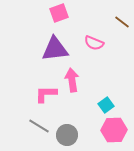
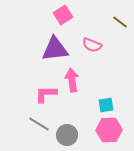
pink square: moved 4 px right, 2 px down; rotated 12 degrees counterclockwise
brown line: moved 2 px left
pink semicircle: moved 2 px left, 2 px down
cyan square: rotated 28 degrees clockwise
gray line: moved 2 px up
pink hexagon: moved 5 px left
